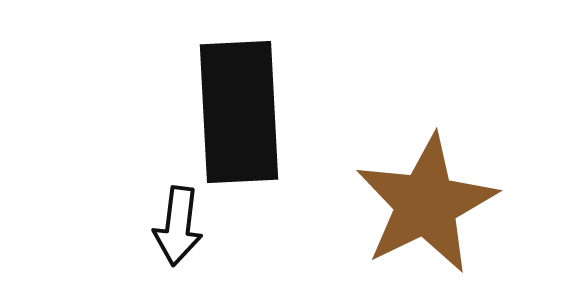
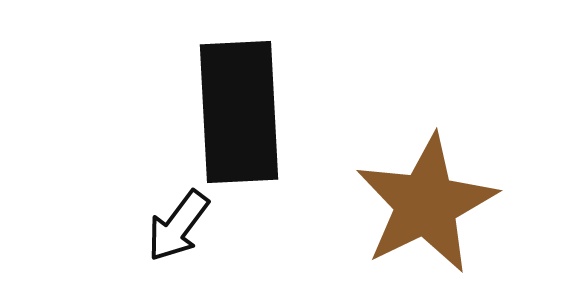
black arrow: rotated 30 degrees clockwise
